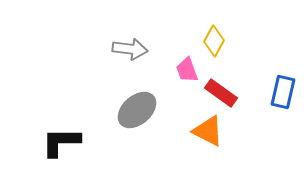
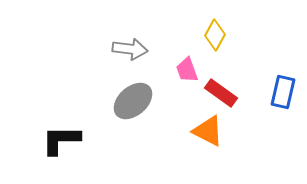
yellow diamond: moved 1 px right, 6 px up
gray ellipse: moved 4 px left, 9 px up
black L-shape: moved 2 px up
